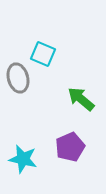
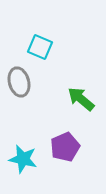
cyan square: moved 3 px left, 7 px up
gray ellipse: moved 1 px right, 4 px down
purple pentagon: moved 5 px left
